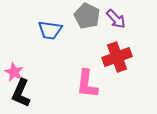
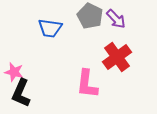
gray pentagon: moved 3 px right
blue trapezoid: moved 2 px up
red cross: rotated 16 degrees counterclockwise
pink star: rotated 12 degrees counterclockwise
